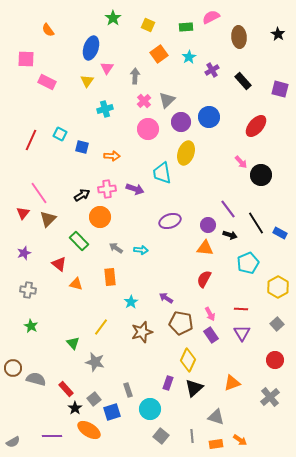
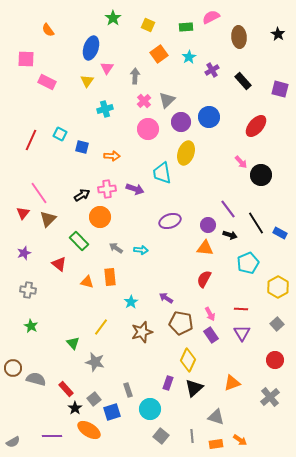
orange triangle at (76, 284): moved 11 px right, 2 px up
